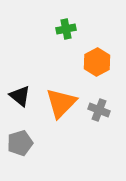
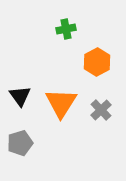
black triangle: rotated 15 degrees clockwise
orange triangle: rotated 12 degrees counterclockwise
gray cross: moved 2 px right; rotated 25 degrees clockwise
